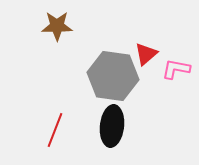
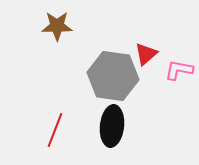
pink L-shape: moved 3 px right, 1 px down
